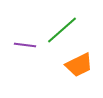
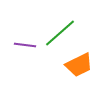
green line: moved 2 px left, 3 px down
